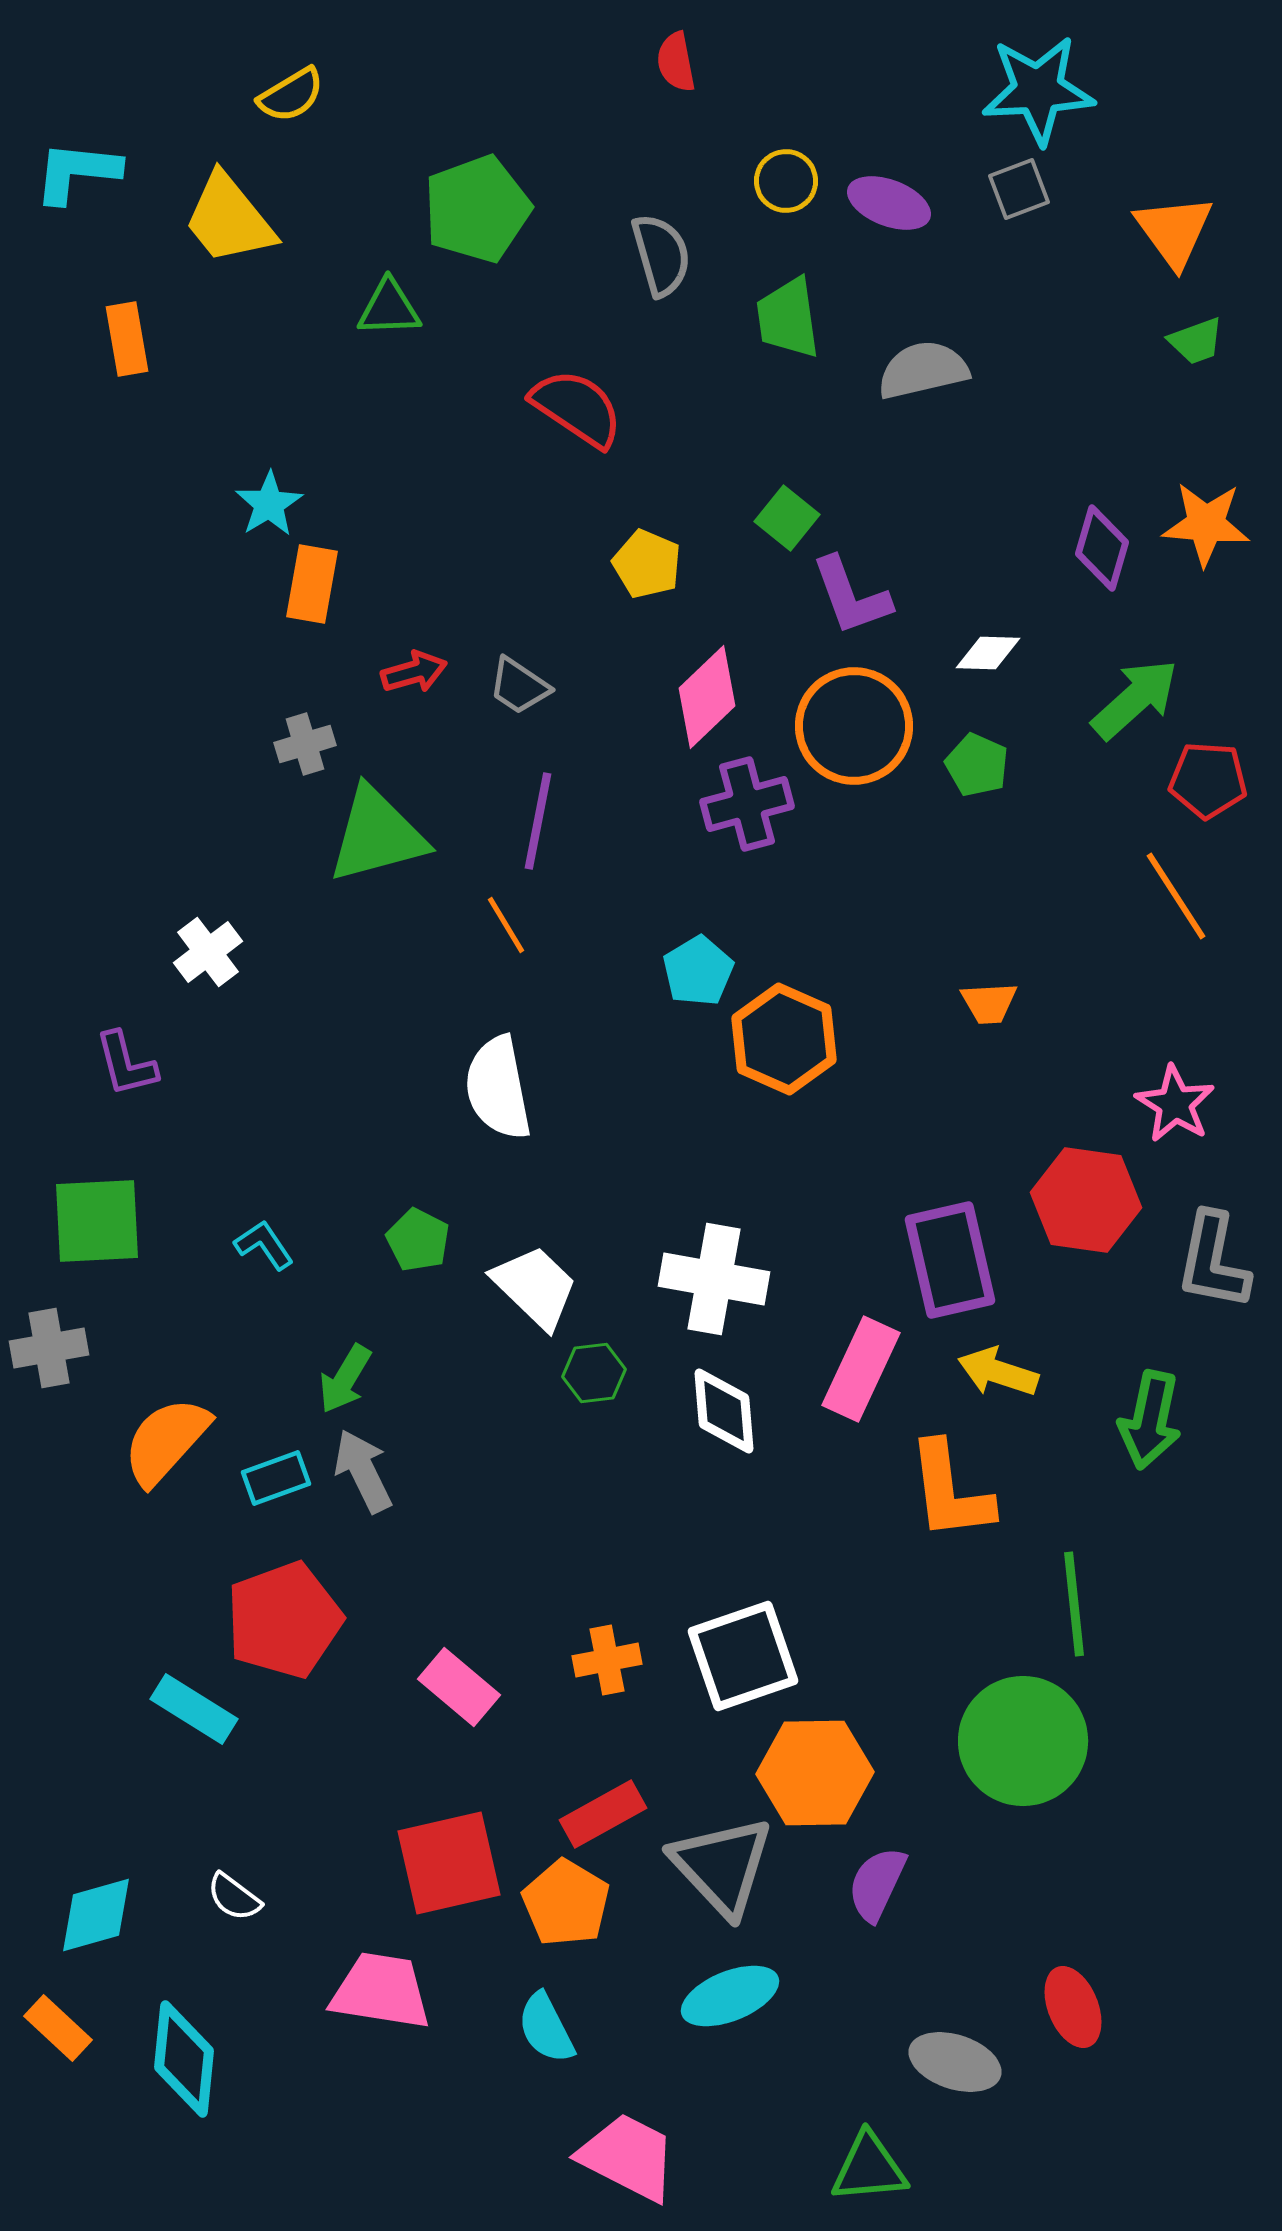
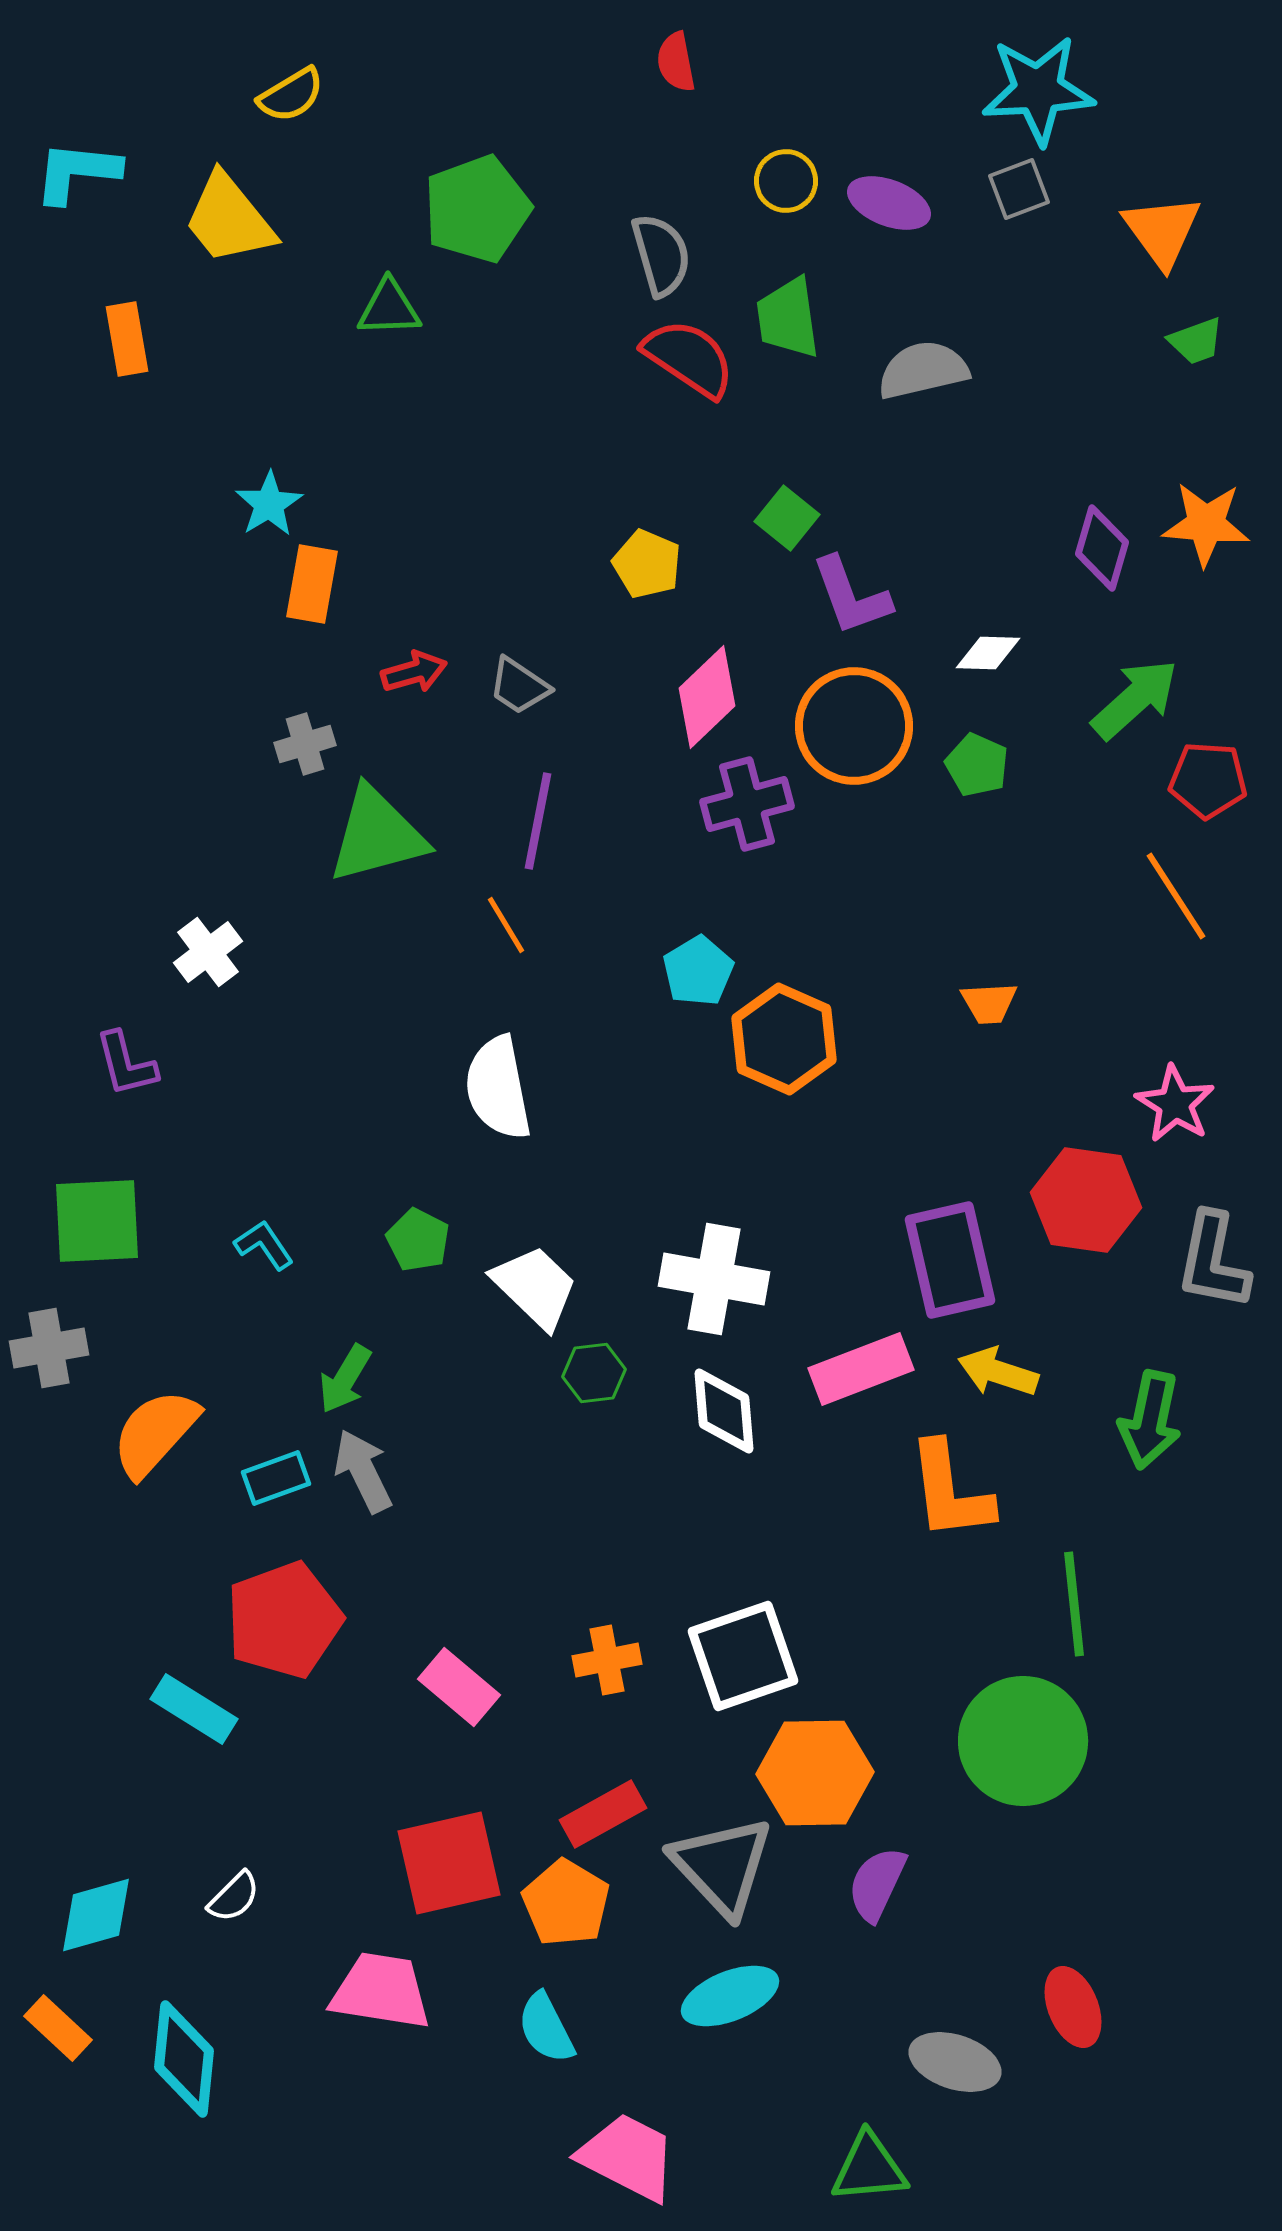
orange triangle at (1174, 231): moved 12 px left
red semicircle at (577, 408): moved 112 px right, 50 px up
pink rectangle at (861, 1369): rotated 44 degrees clockwise
orange semicircle at (166, 1441): moved 11 px left, 8 px up
white semicircle at (234, 1897): rotated 82 degrees counterclockwise
